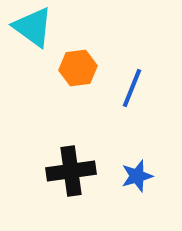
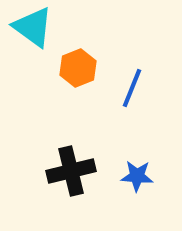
orange hexagon: rotated 15 degrees counterclockwise
black cross: rotated 6 degrees counterclockwise
blue star: rotated 20 degrees clockwise
